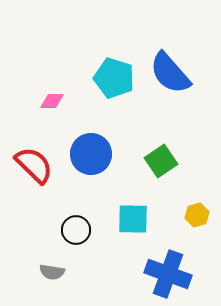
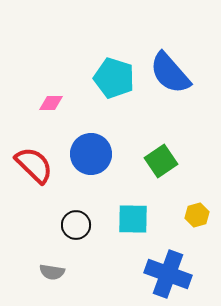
pink diamond: moved 1 px left, 2 px down
black circle: moved 5 px up
